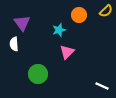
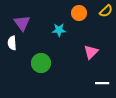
orange circle: moved 2 px up
cyan star: rotated 16 degrees clockwise
white semicircle: moved 2 px left, 1 px up
pink triangle: moved 24 px right
green circle: moved 3 px right, 11 px up
white line: moved 3 px up; rotated 24 degrees counterclockwise
